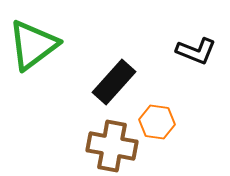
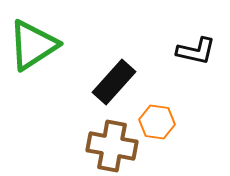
green triangle: rotated 4 degrees clockwise
black L-shape: rotated 9 degrees counterclockwise
